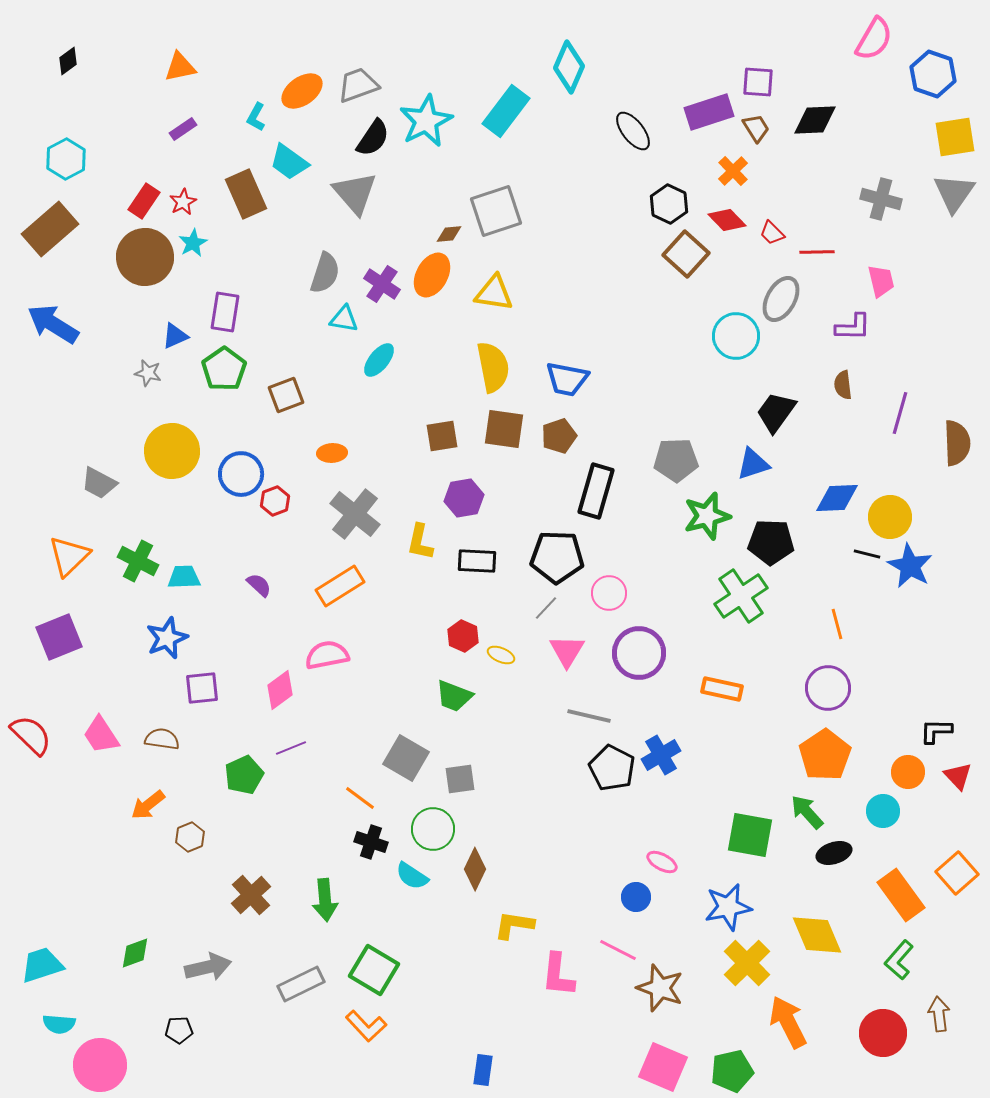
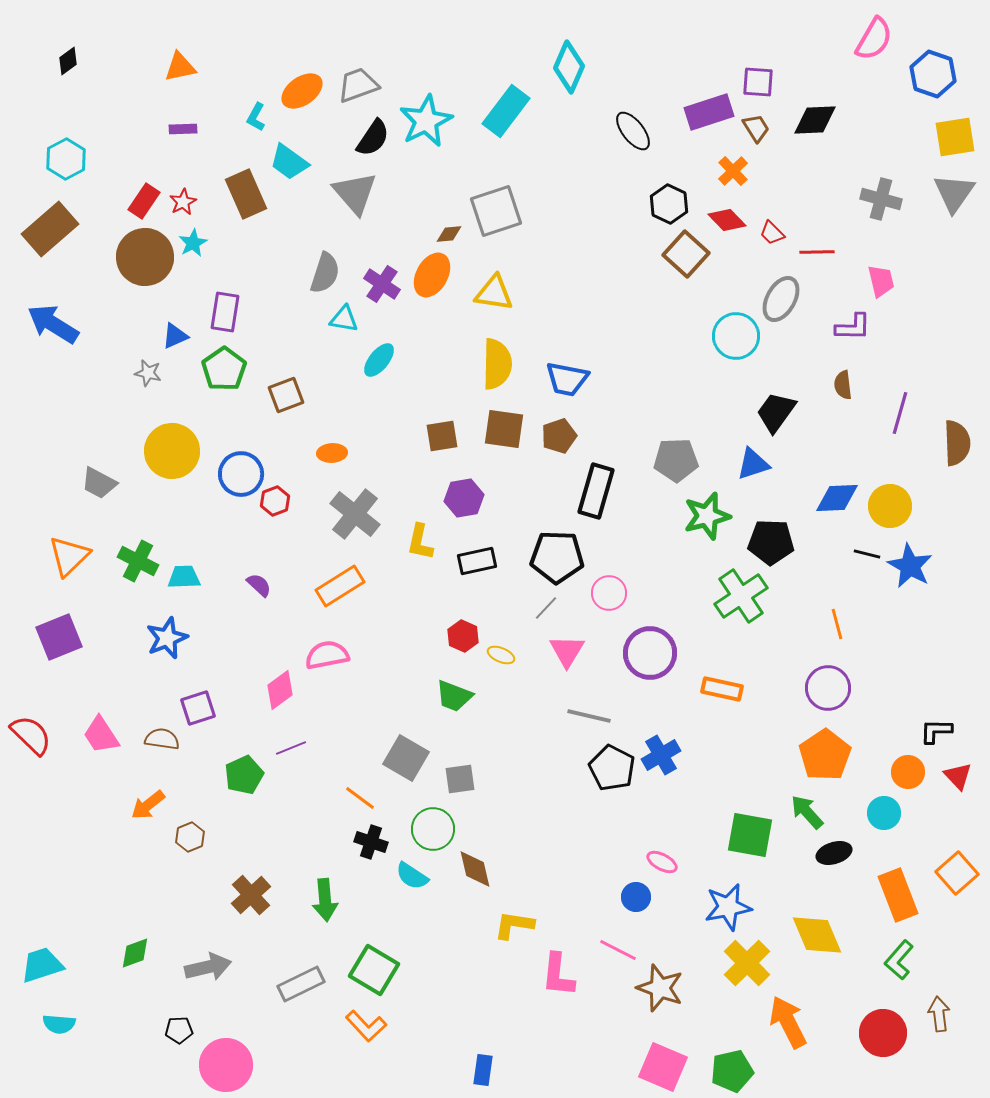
purple rectangle at (183, 129): rotated 32 degrees clockwise
yellow semicircle at (493, 367): moved 4 px right, 3 px up; rotated 12 degrees clockwise
yellow circle at (890, 517): moved 11 px up
black rectangle at (477, 561): rotated 15 degrees counterclockwise
purple circle at (639, 653): moved 11 px right
purple square at (202, 688): moved 4 px left, 20 px down; rotated 12 degrees counterclockwise
cyan circle at (883, 811): moved 1 px right, 2 px down
brown diamond at (475, 869): rotated 39 degrees counterclockwise
orange rectangle at (901, 895): moved 3 px left; rotated 15 degrees clockwise
pink circle at (100, 1065): moved 126 px right
